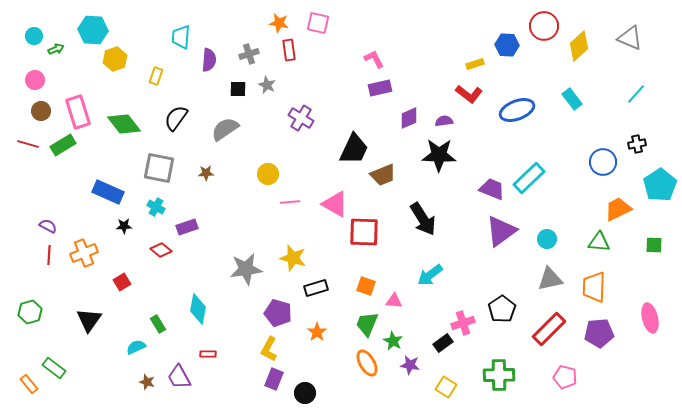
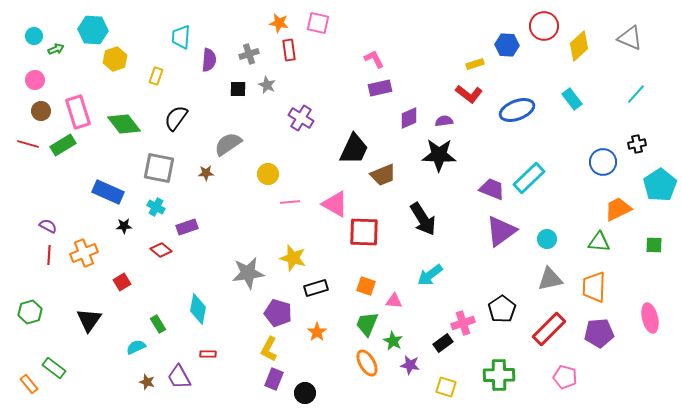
gray semicircle at (225, 129): moved 3 px right, 15 px down
gray star at (246, 269): moved 2 px right, 4 px down
yellow square at (446, 387): rotated 15 degrees counterclockwise
